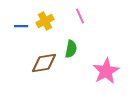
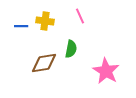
yellow cross: rotated 36 degrees clockwise
pink star: rotated 12 degrees counterclockwise
